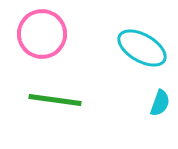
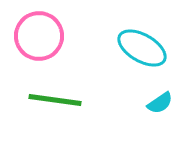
pink circle: moved 3 px left, 2 px down
cyan semicircle: rotated 36 degrees clockwise
